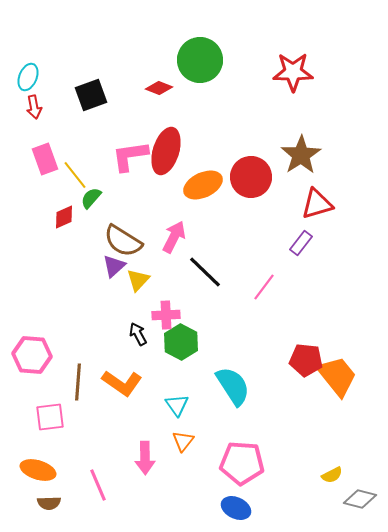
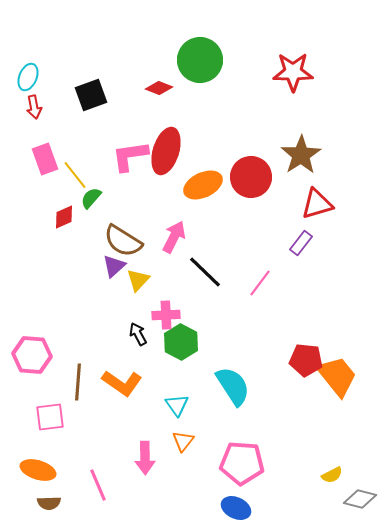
pink line at (264, 287): moved 4 px left, 4 px up
